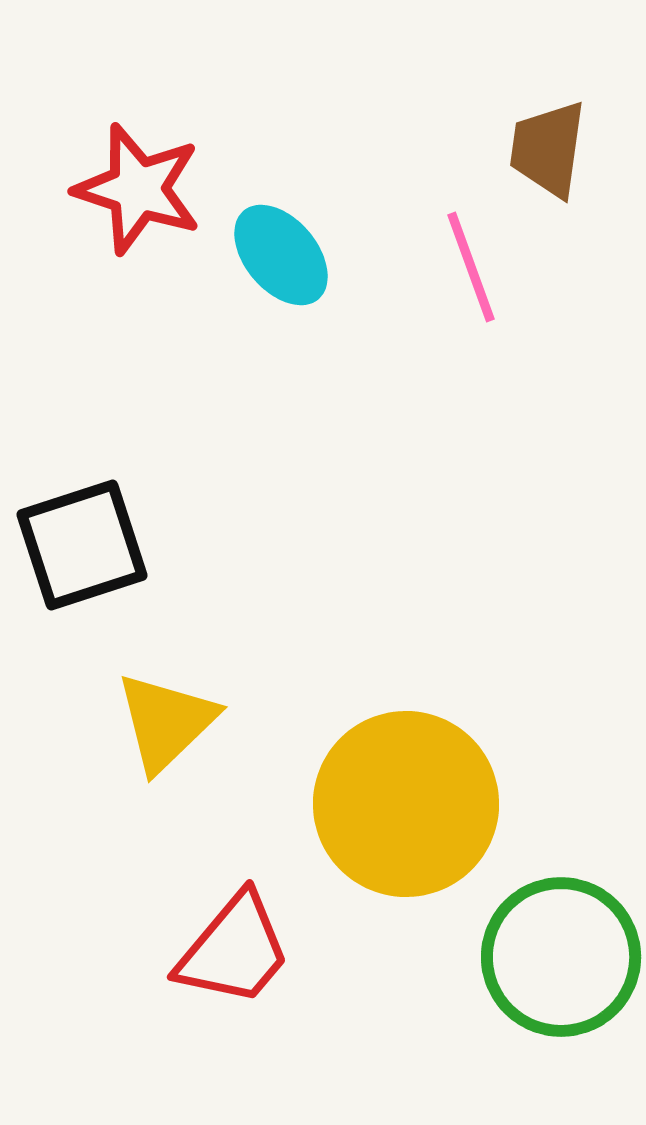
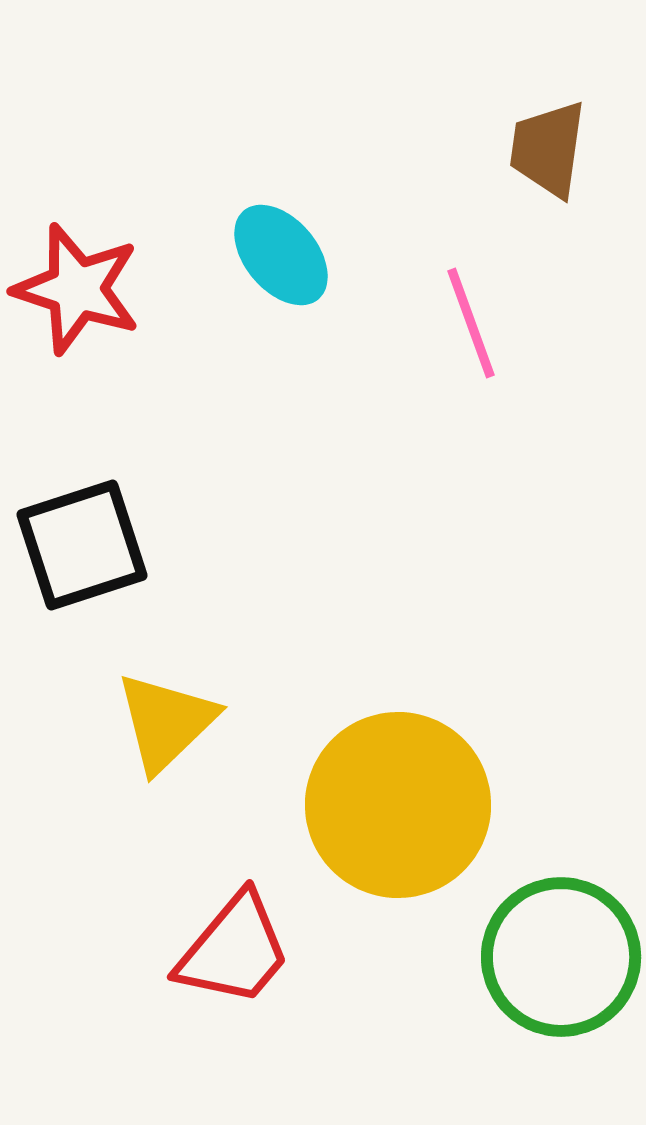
red star: moved 61 px left, 100 px down
pink line: moved 56 px down
yellow circle: moved 8 px left, 1 px down
